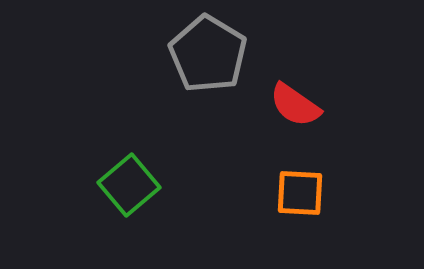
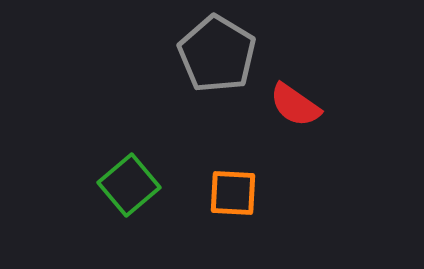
gray pentagon: moved 9 px right
orange square: moved 67 px left
